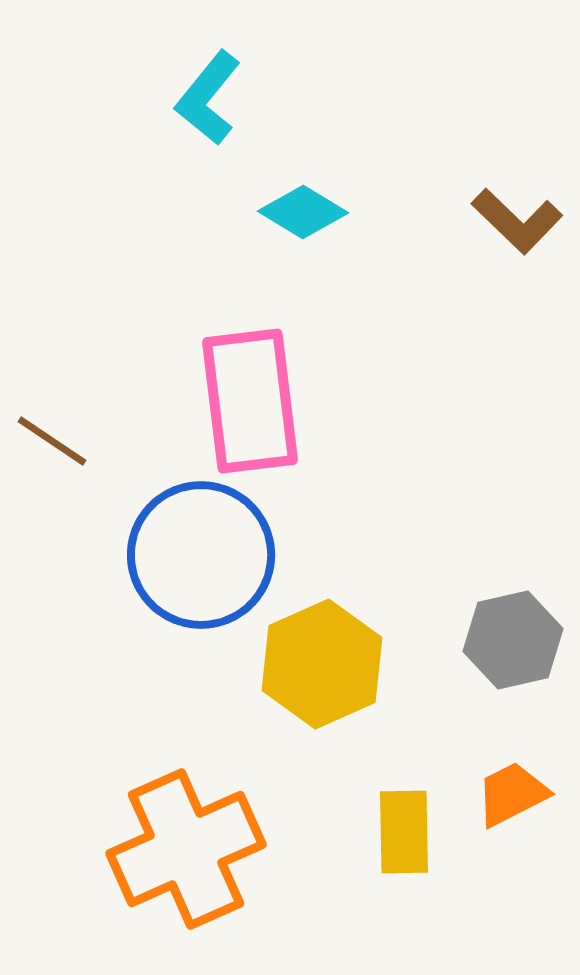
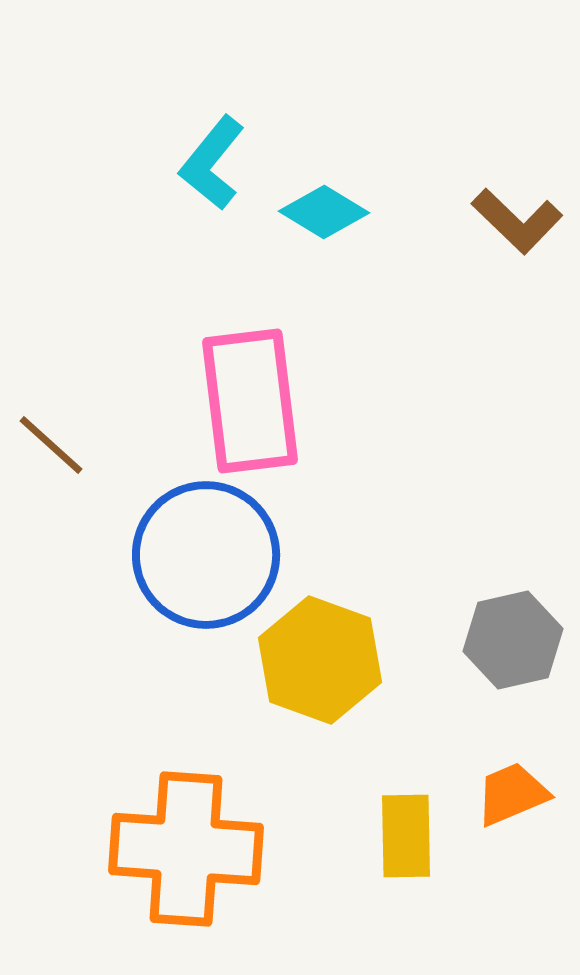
cyan L-shape: moved 4 px right, 65 px down
cyan diamond: moved 21 px right
brown line: moved 1 px left, 4 px down; rotated 8 degrees clockwise
blue circle: moved 5 px right
yellow hexagon: moved 2 px left, 4 px up; rotated 16 degrees counterclockwise
orange trapezoid: rotated 4 degrees clockwise
yellow rectangle: moved 2 px right, 4 px down
orange cross: rotated 28 degrees clockwise
